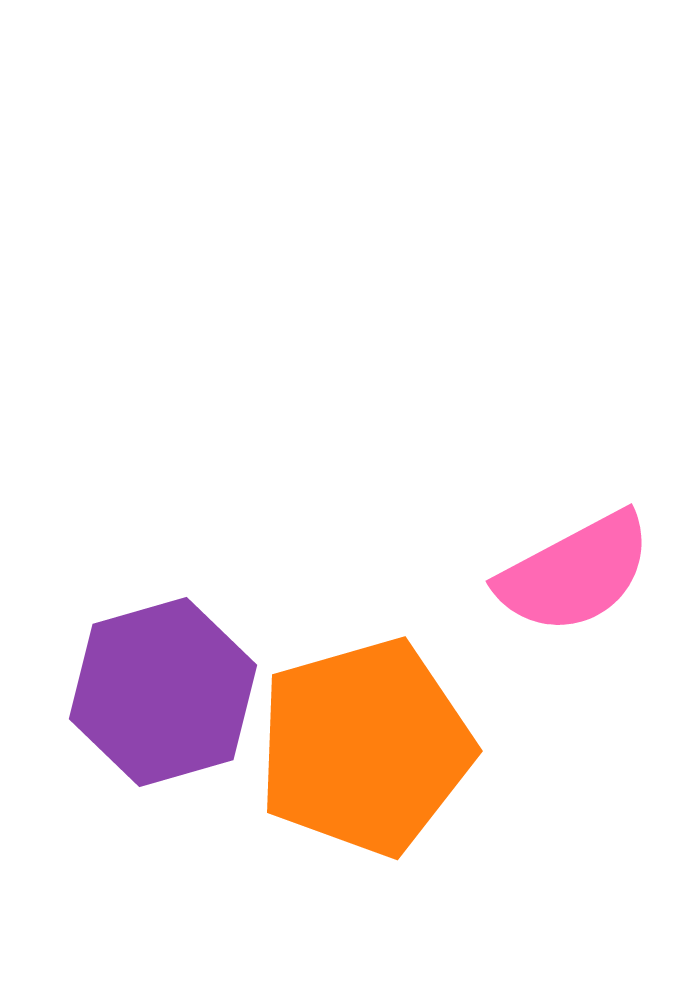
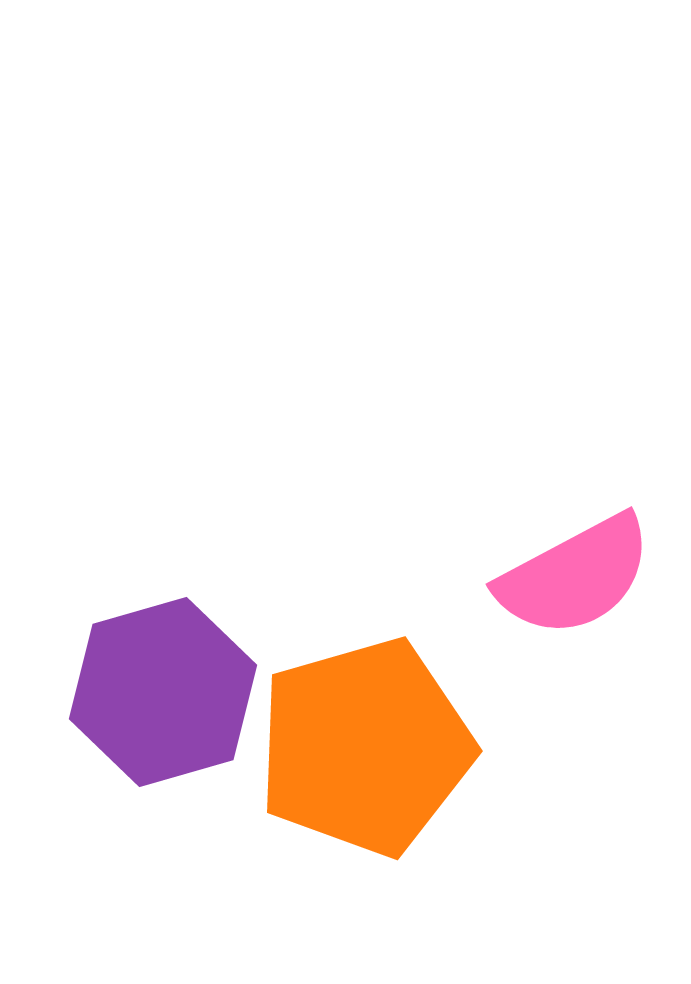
pink semicircle: moved 3 px down
